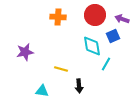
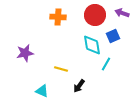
purple arrow: moved 6 px up
cyan diamond: moved 1 px up
purple star: moved 1 px down
black arrow: rotated 40 degrees clockwise
cyan triangle: rotated 16 degrees clockwise
